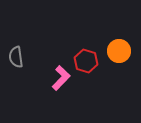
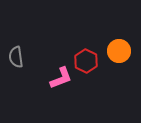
red hexagon: rotated 10 degrees clockwise
pink L-shape: rotated 25 degrees clockwise
